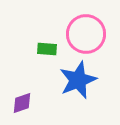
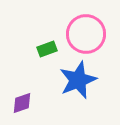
green rectangle: rotated 24 degrees counterclockwise
